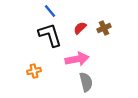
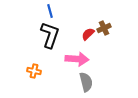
blue line: rotated 24 degrees clockwise
red semicircle: moved 8 px right, 6 px down
black L-shape: rotated 36 degrees clockwise
pink arrow: rotated 15 degrees clockwise
orange cross: rotated 24 degrees clockwise
